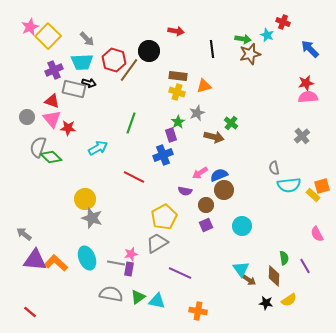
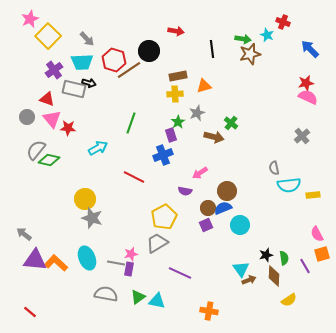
pink star at (30, 27): moved 8 px up
purple cross at (54, 70): rotated 12 degrees counterclockwise
brown line at (129, 70): rotated 20 degrees clockwise
brown rectangle at (178, 76): rotated 18 degrees counterclockwise
yellow cross at (177, 92): moved 2 px left, 2 px down; rotated 21 degrees counterclockwise
pink semicircle at (308, 97): rotated 30 degrees clockwise
red triangle at (52, 101): moved 5 px left, 2 px up
gray semicircle at (38, 147): moved 2 px left, 3 px down; rotated 20 degrees clockwise
green diamond at (51, 157): moved 2 px left, 3 px down; rotated 30 degrees counterclockwise
blue semicircle at (219, 175): moved 4 px right, 33 px down
orange square at (322, 186): moved 68 px down
brown circle at (224, 190): moved 3 px right, 1 px down
yellow rectangle at (313, 195): rotated 48 degrees counterclockwise
brown circle at (206, 205): moved 2 px right, 3 px down
cyan circle at (242, 226): moved 2 px left, 1 px up
brown arrow at (249, 280): rotated 56 degrees counterclockwise
gray semicircle at (111, 294): moved 5 px left
black star at (266, 303): moved 48 px up; rotated 24 degrees counterclockwise
orange cross at (198, 311): moved 11 px right
